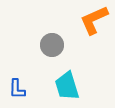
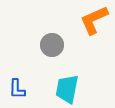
cyan trapezoid: moved 3 px down; rotated 28 degrees clockwise
